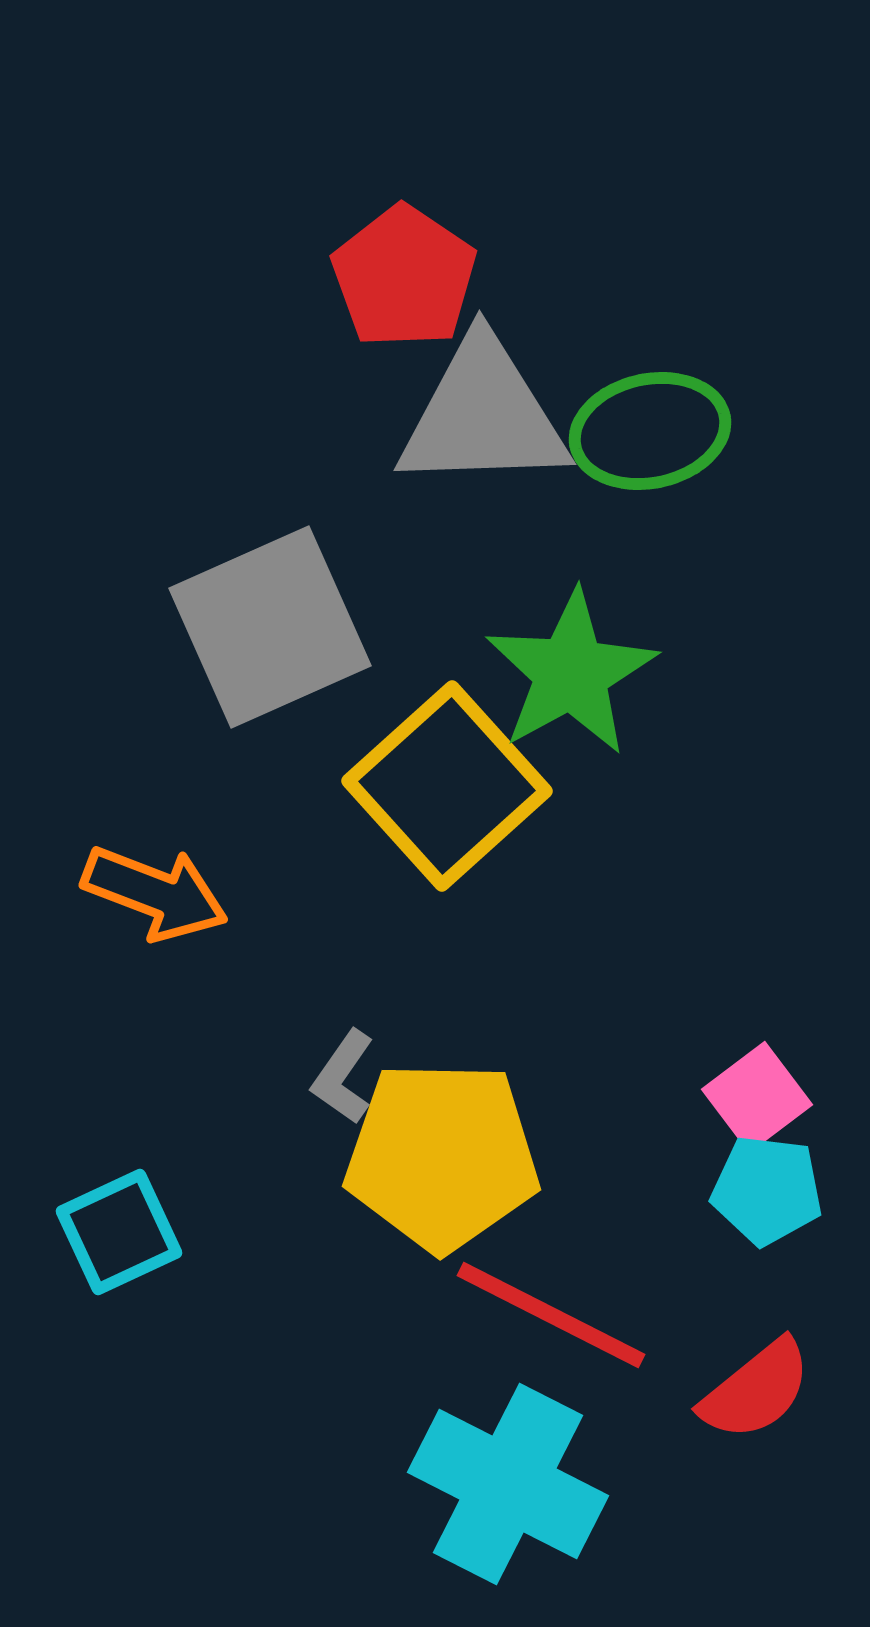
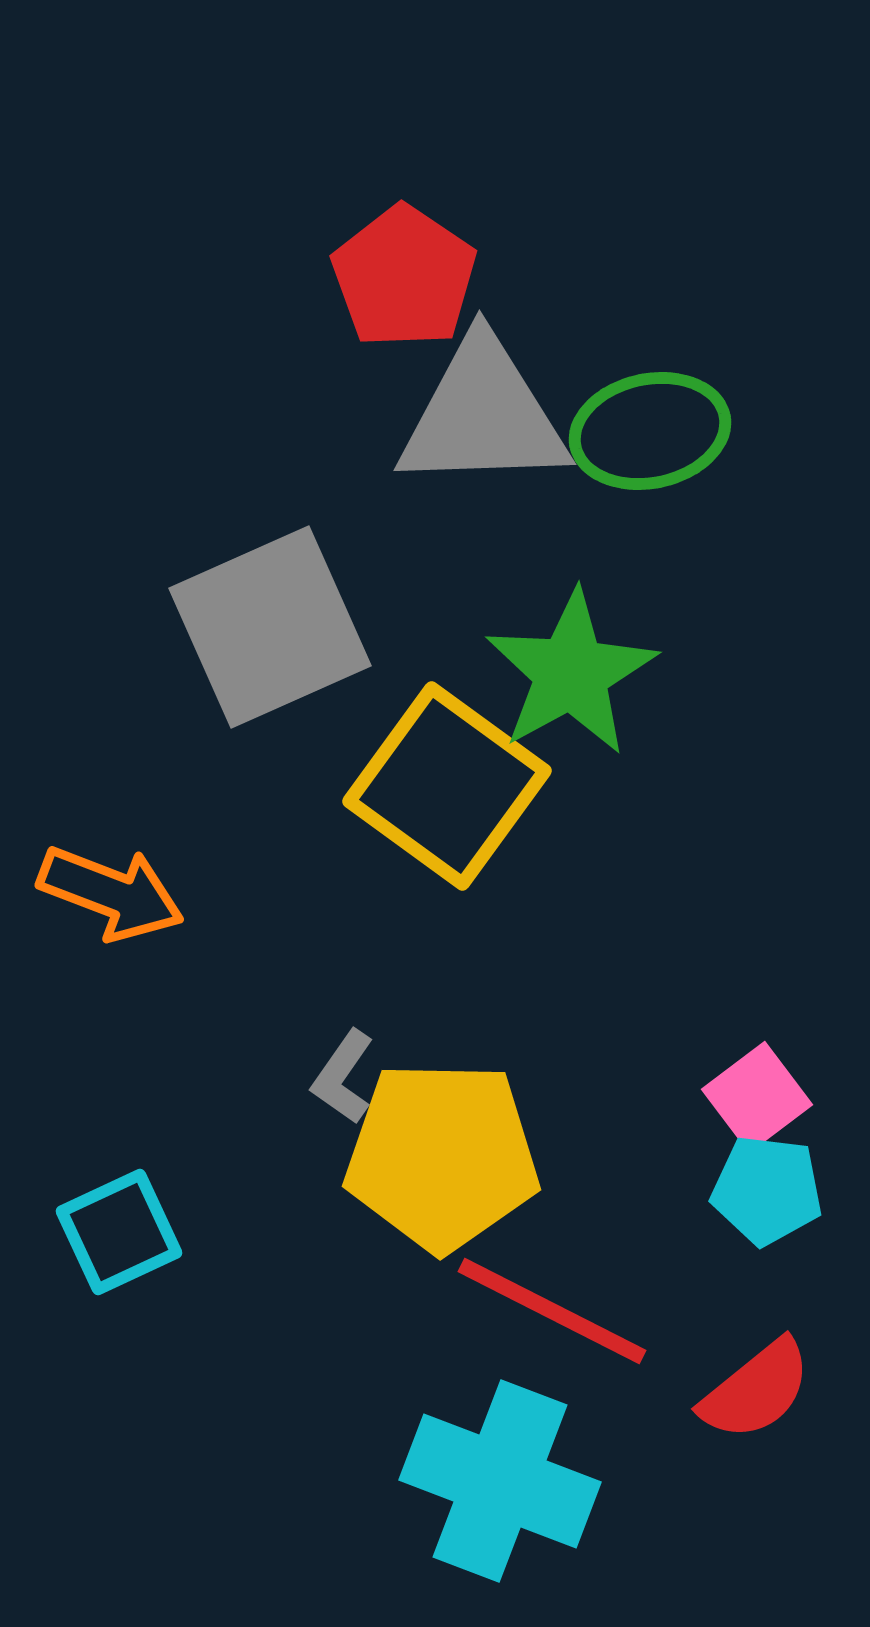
yellow square: rotated 12 degrees counterclockwise
orange arrow: moved 44 px left
red line: moved 1 px right, 4 px up
cyan cross: moved 8 px left, 3 px up; rotated 6 degrees counterclockwise
